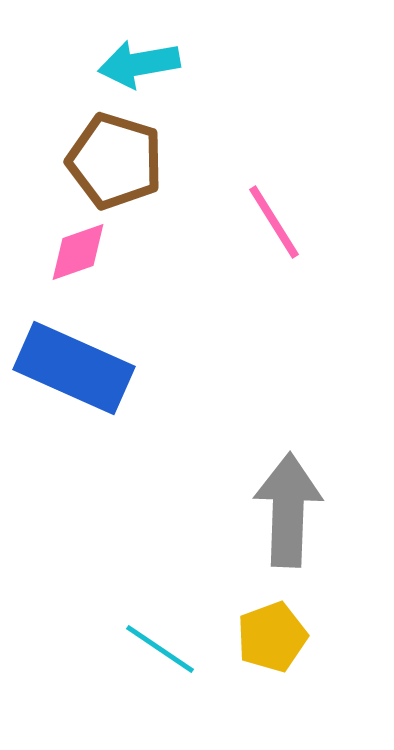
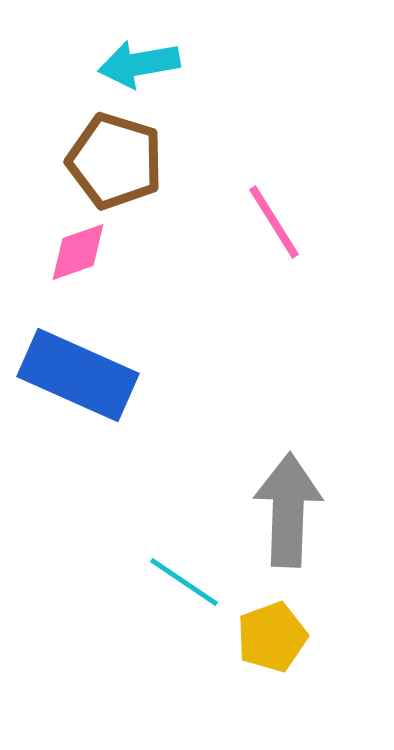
blue rectangle: moved 4 px right, 7 px down
cyan line: moved 24 px right, 67 px up
